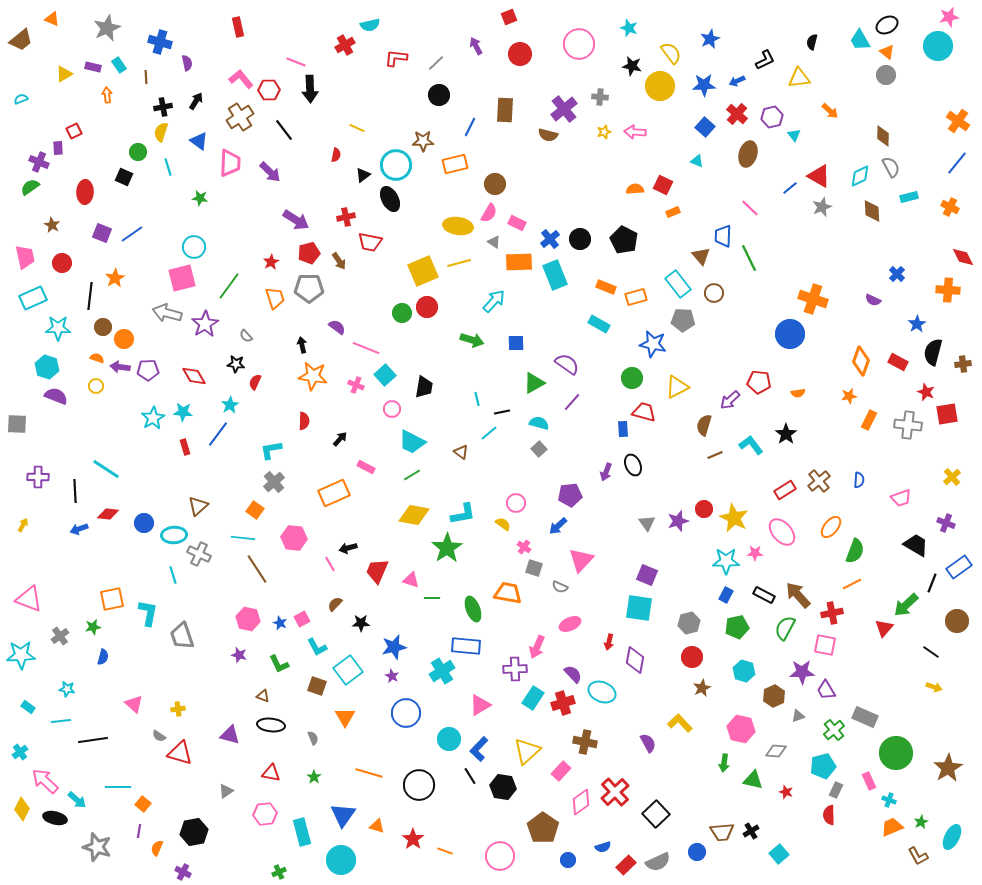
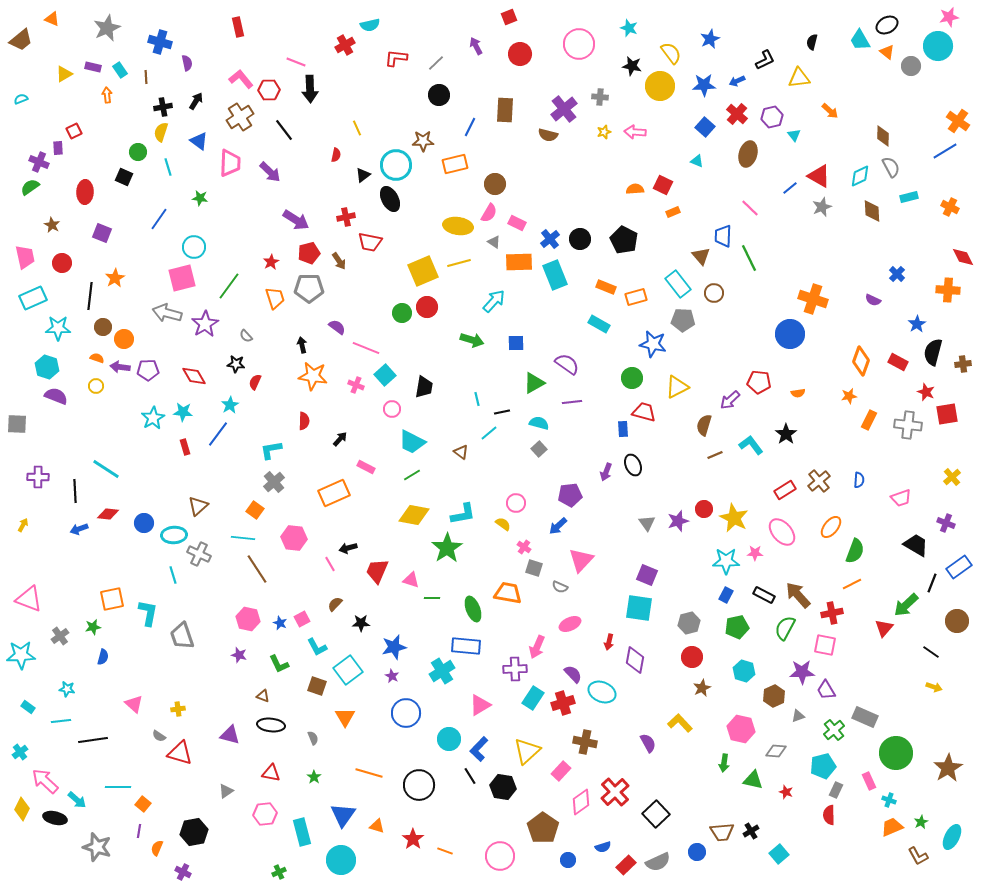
cyan rectangle at (119, 65): moved 1 px right, 5 px down
gray circle at (886, 75): moved 25 px right, 9 px up
yellow line at (357, 128): rotated 42 degrees clockwise
blue line at (957, 163): moved 12 px left, 12 px up; rotated 20 degrees clockwise
blue line at (132, 234): moved 27 px right, 15 px up; rotated 20 degrees counterclockwise
purple line at (572, 402): rotated 42 degrees clockwise
